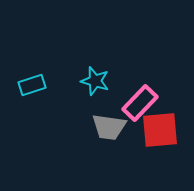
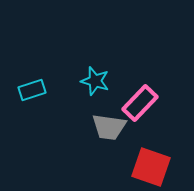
cyan rectangle: moved 5 px down
red square: moved 9 px left, 37 px down; rotated 24 degrees clockwise
